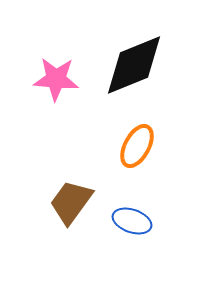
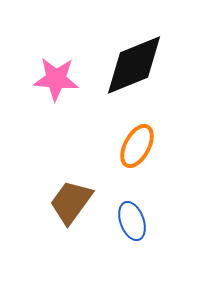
blue ellipse: rotated 51 degrees clockwise
